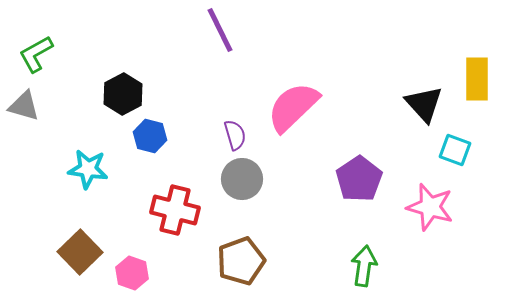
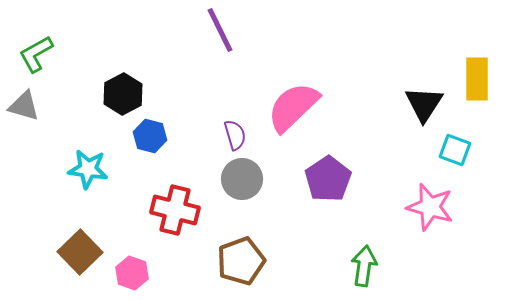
black triangle: rotated 15 degrees clockwise
purple pentagon: moved 31 px left
